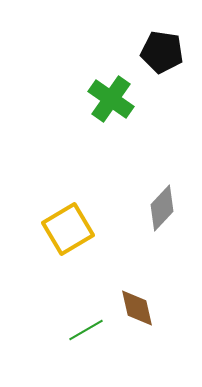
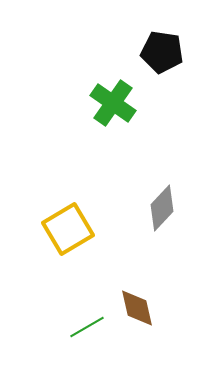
green cross: moved 2 px right, 4 px down
green line: moved 1 px right, 3 px up
